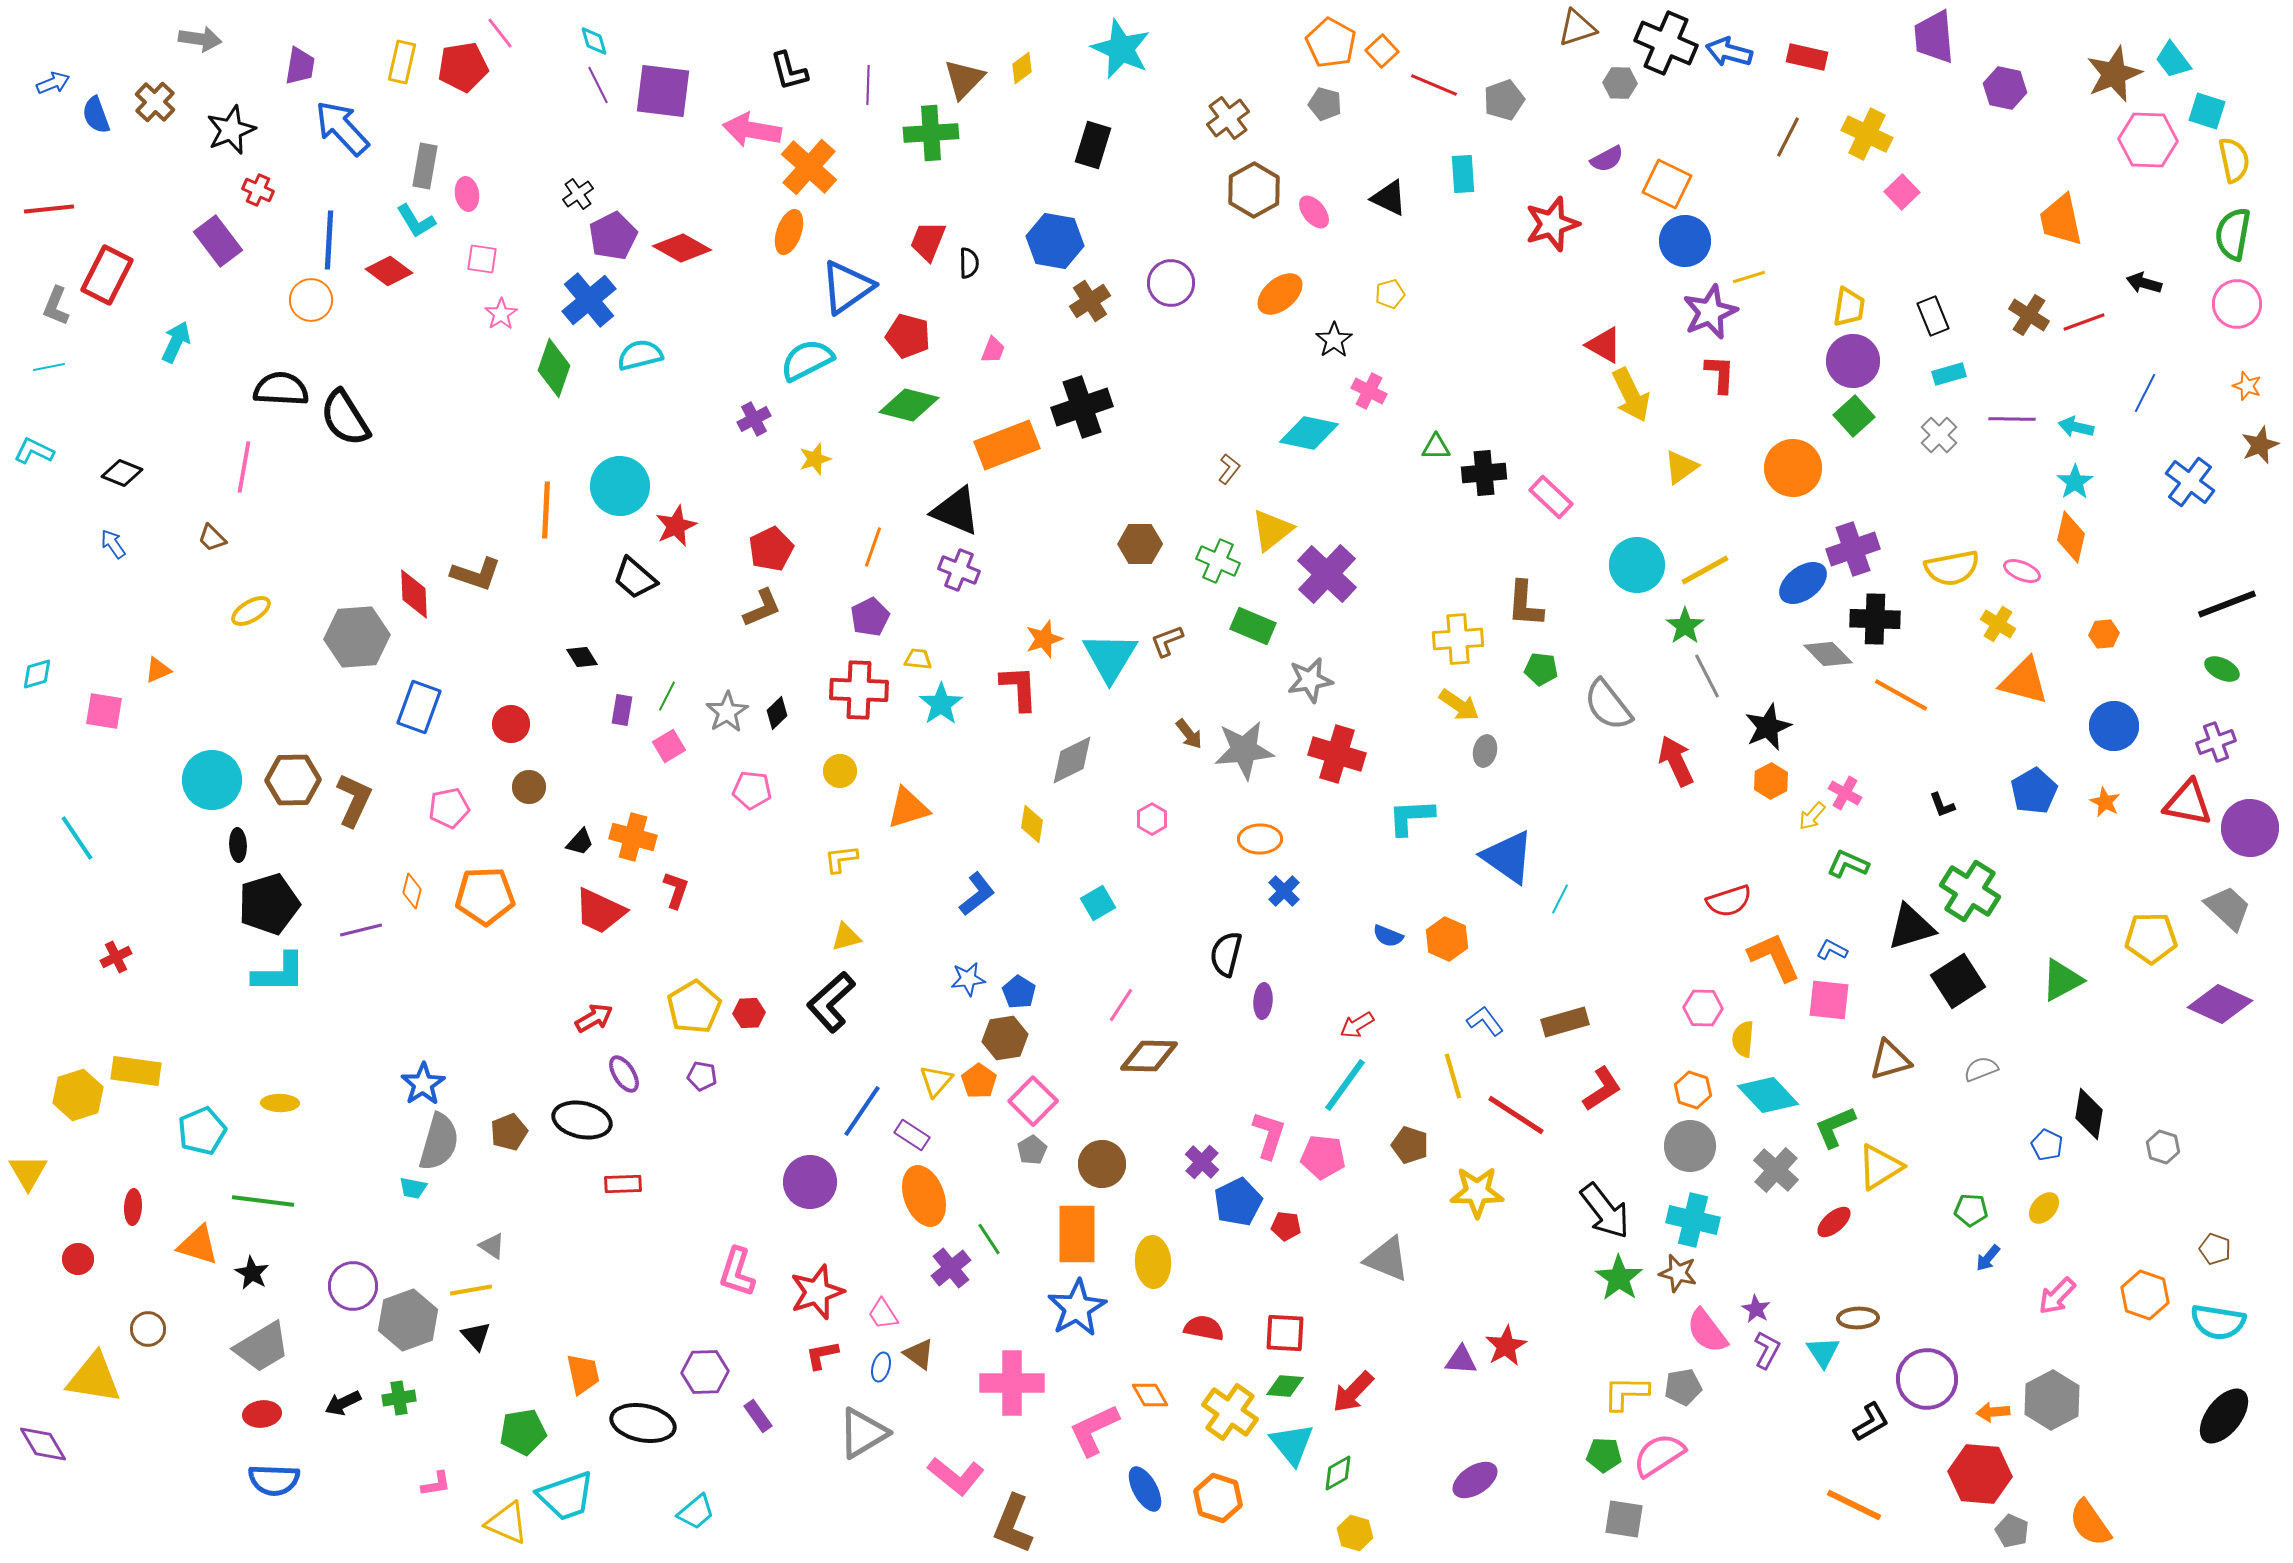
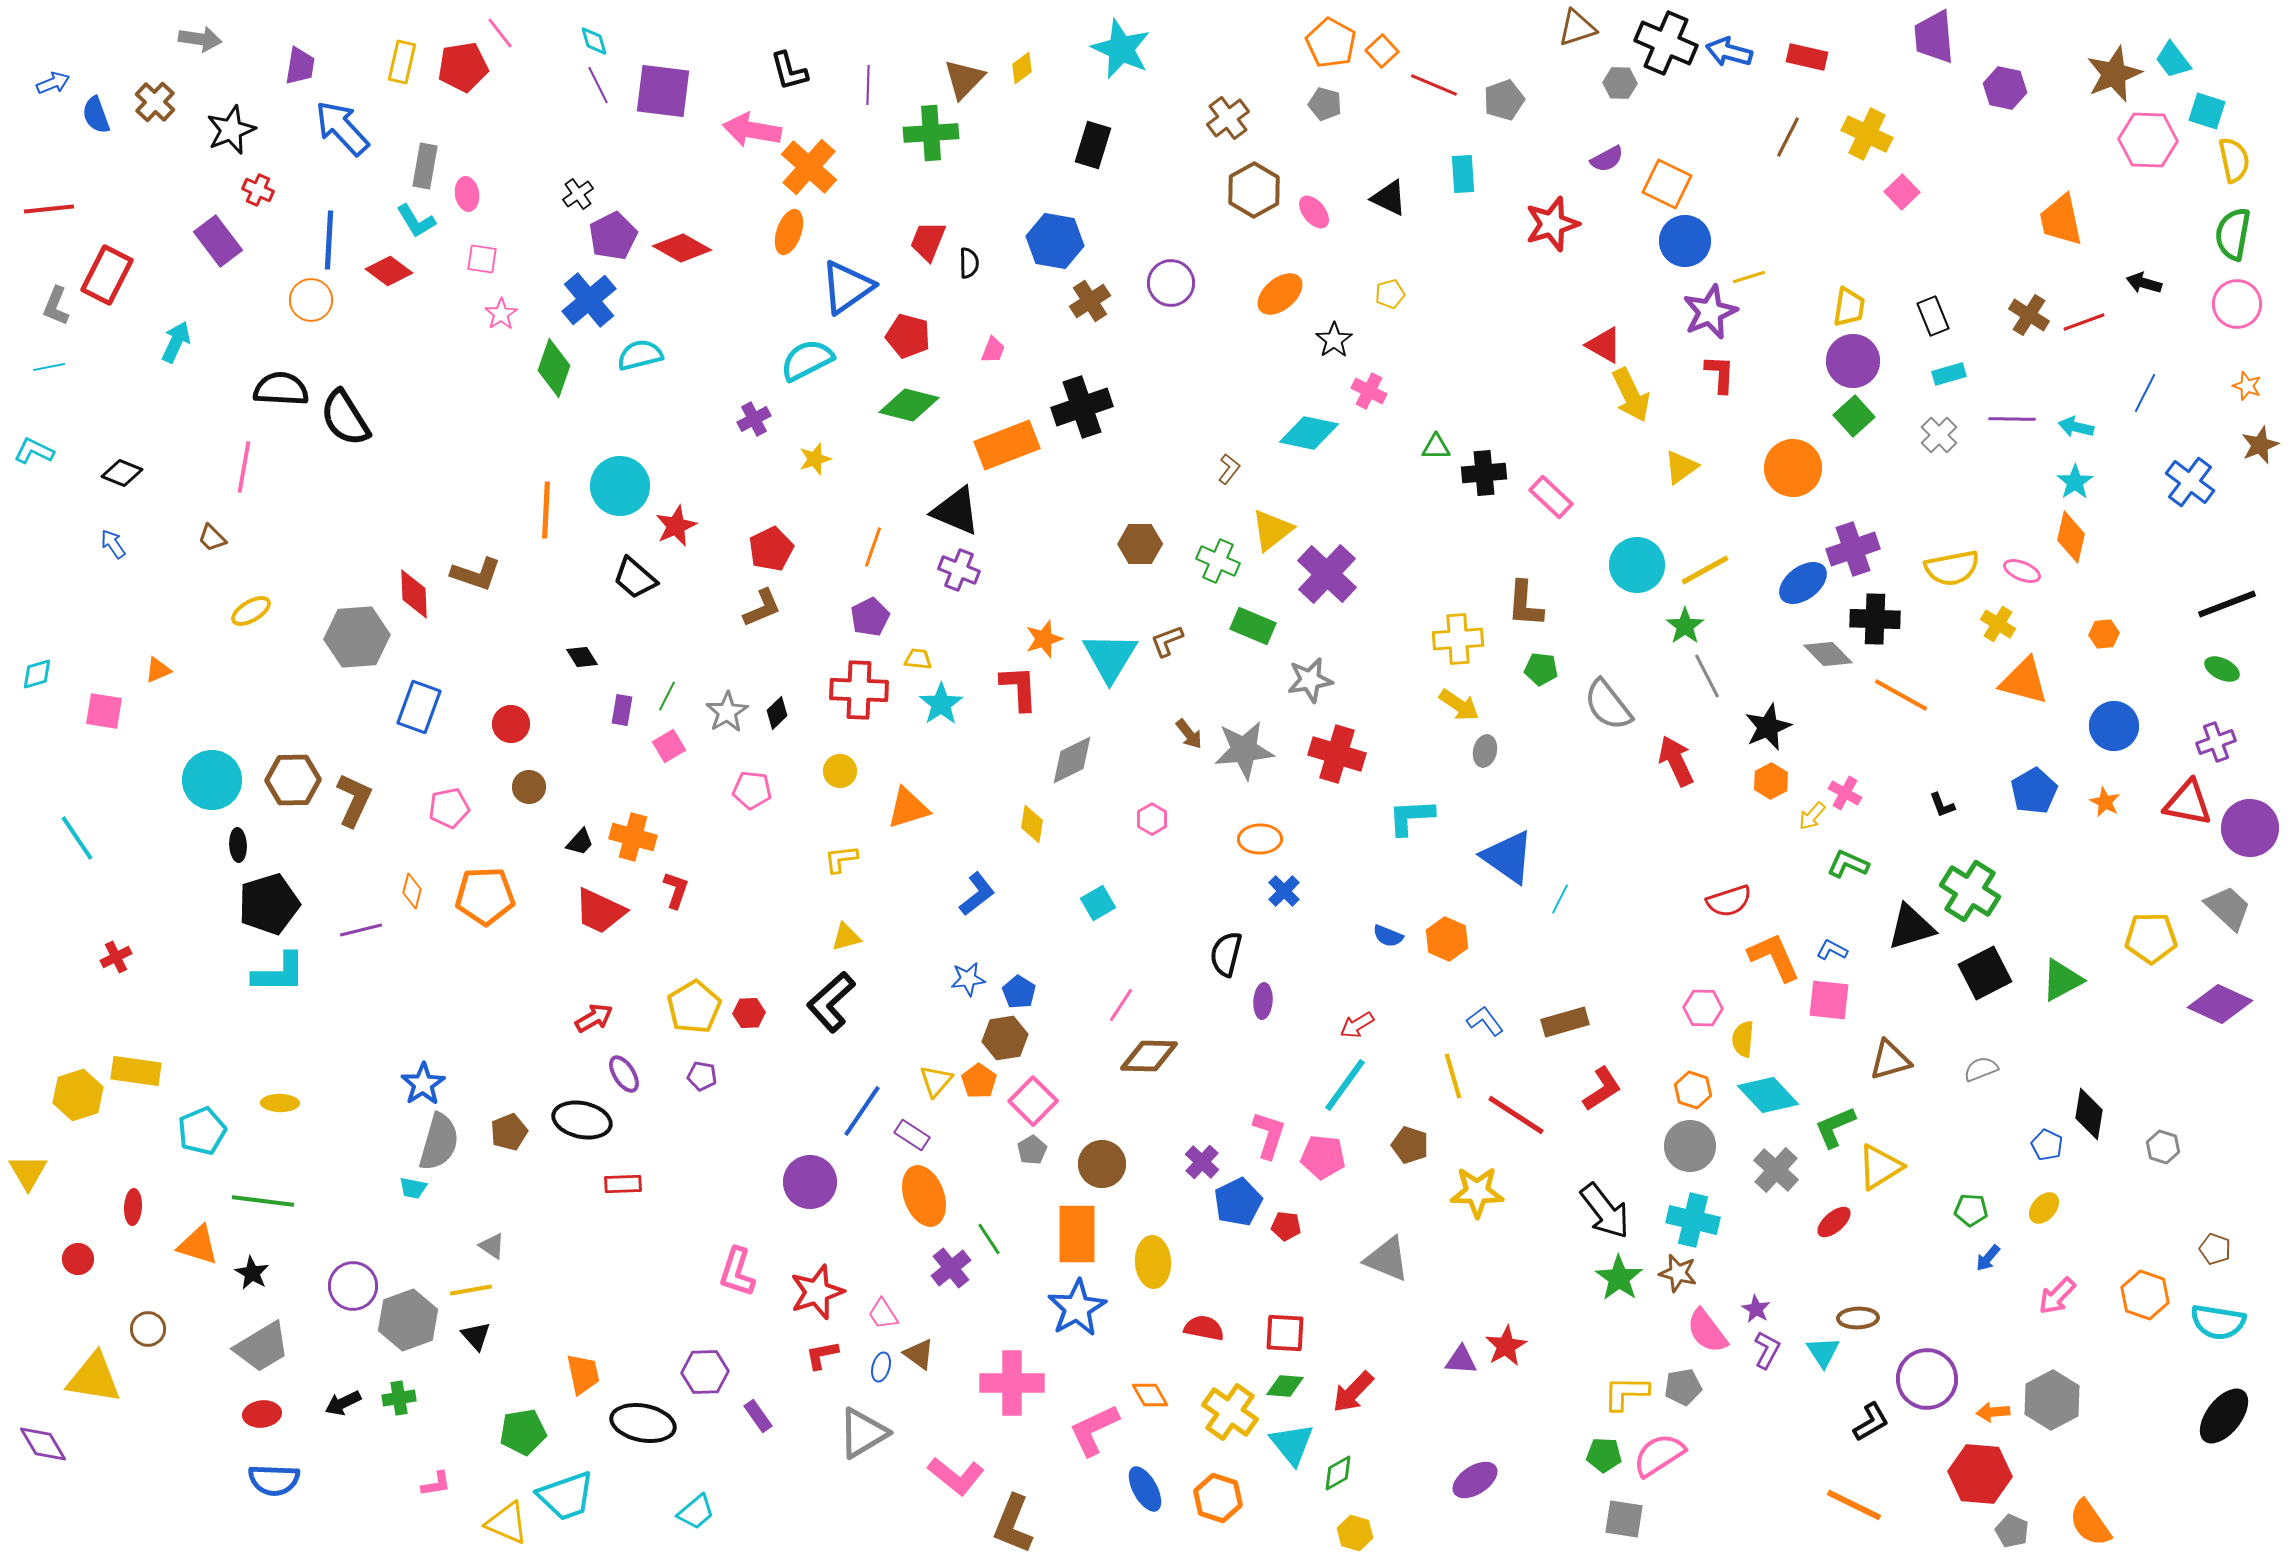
black square at (1958, 981): moved 27 px right, 8 px up; rotated 6 degrees clockwise
